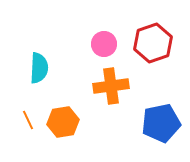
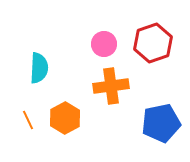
orange hexagon: moved 2 px right, 4 px up; rotated 20 degrees counterclockwise
